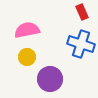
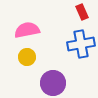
blue cross: rotated 28 degrees counterclockwise
purple circle: moved 3 px right, 4 px down
